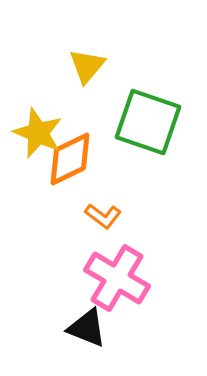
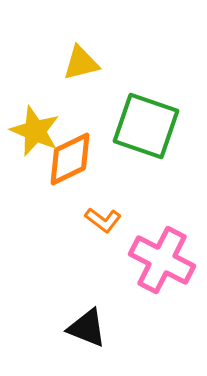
yellow triangle: moved 6 px left, 3 px up; rotated 36 degrees clockwise
green square: moved 2 px left, 4 px down
yellow star: moved 3 px left, 2 px up
orange L-shape: moved 4 px down
pink cross: moved 45 px right, 18 px up; rotated 4 degrees counterclockwise
